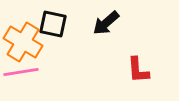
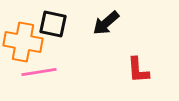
orange cross: rotated 21 degrees counterclockwise
pink line: moved 18 px right
